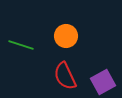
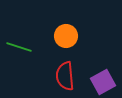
green line: moved 2 px left, 2 px down
red semicircle: rotated 20 degrees clockwise
